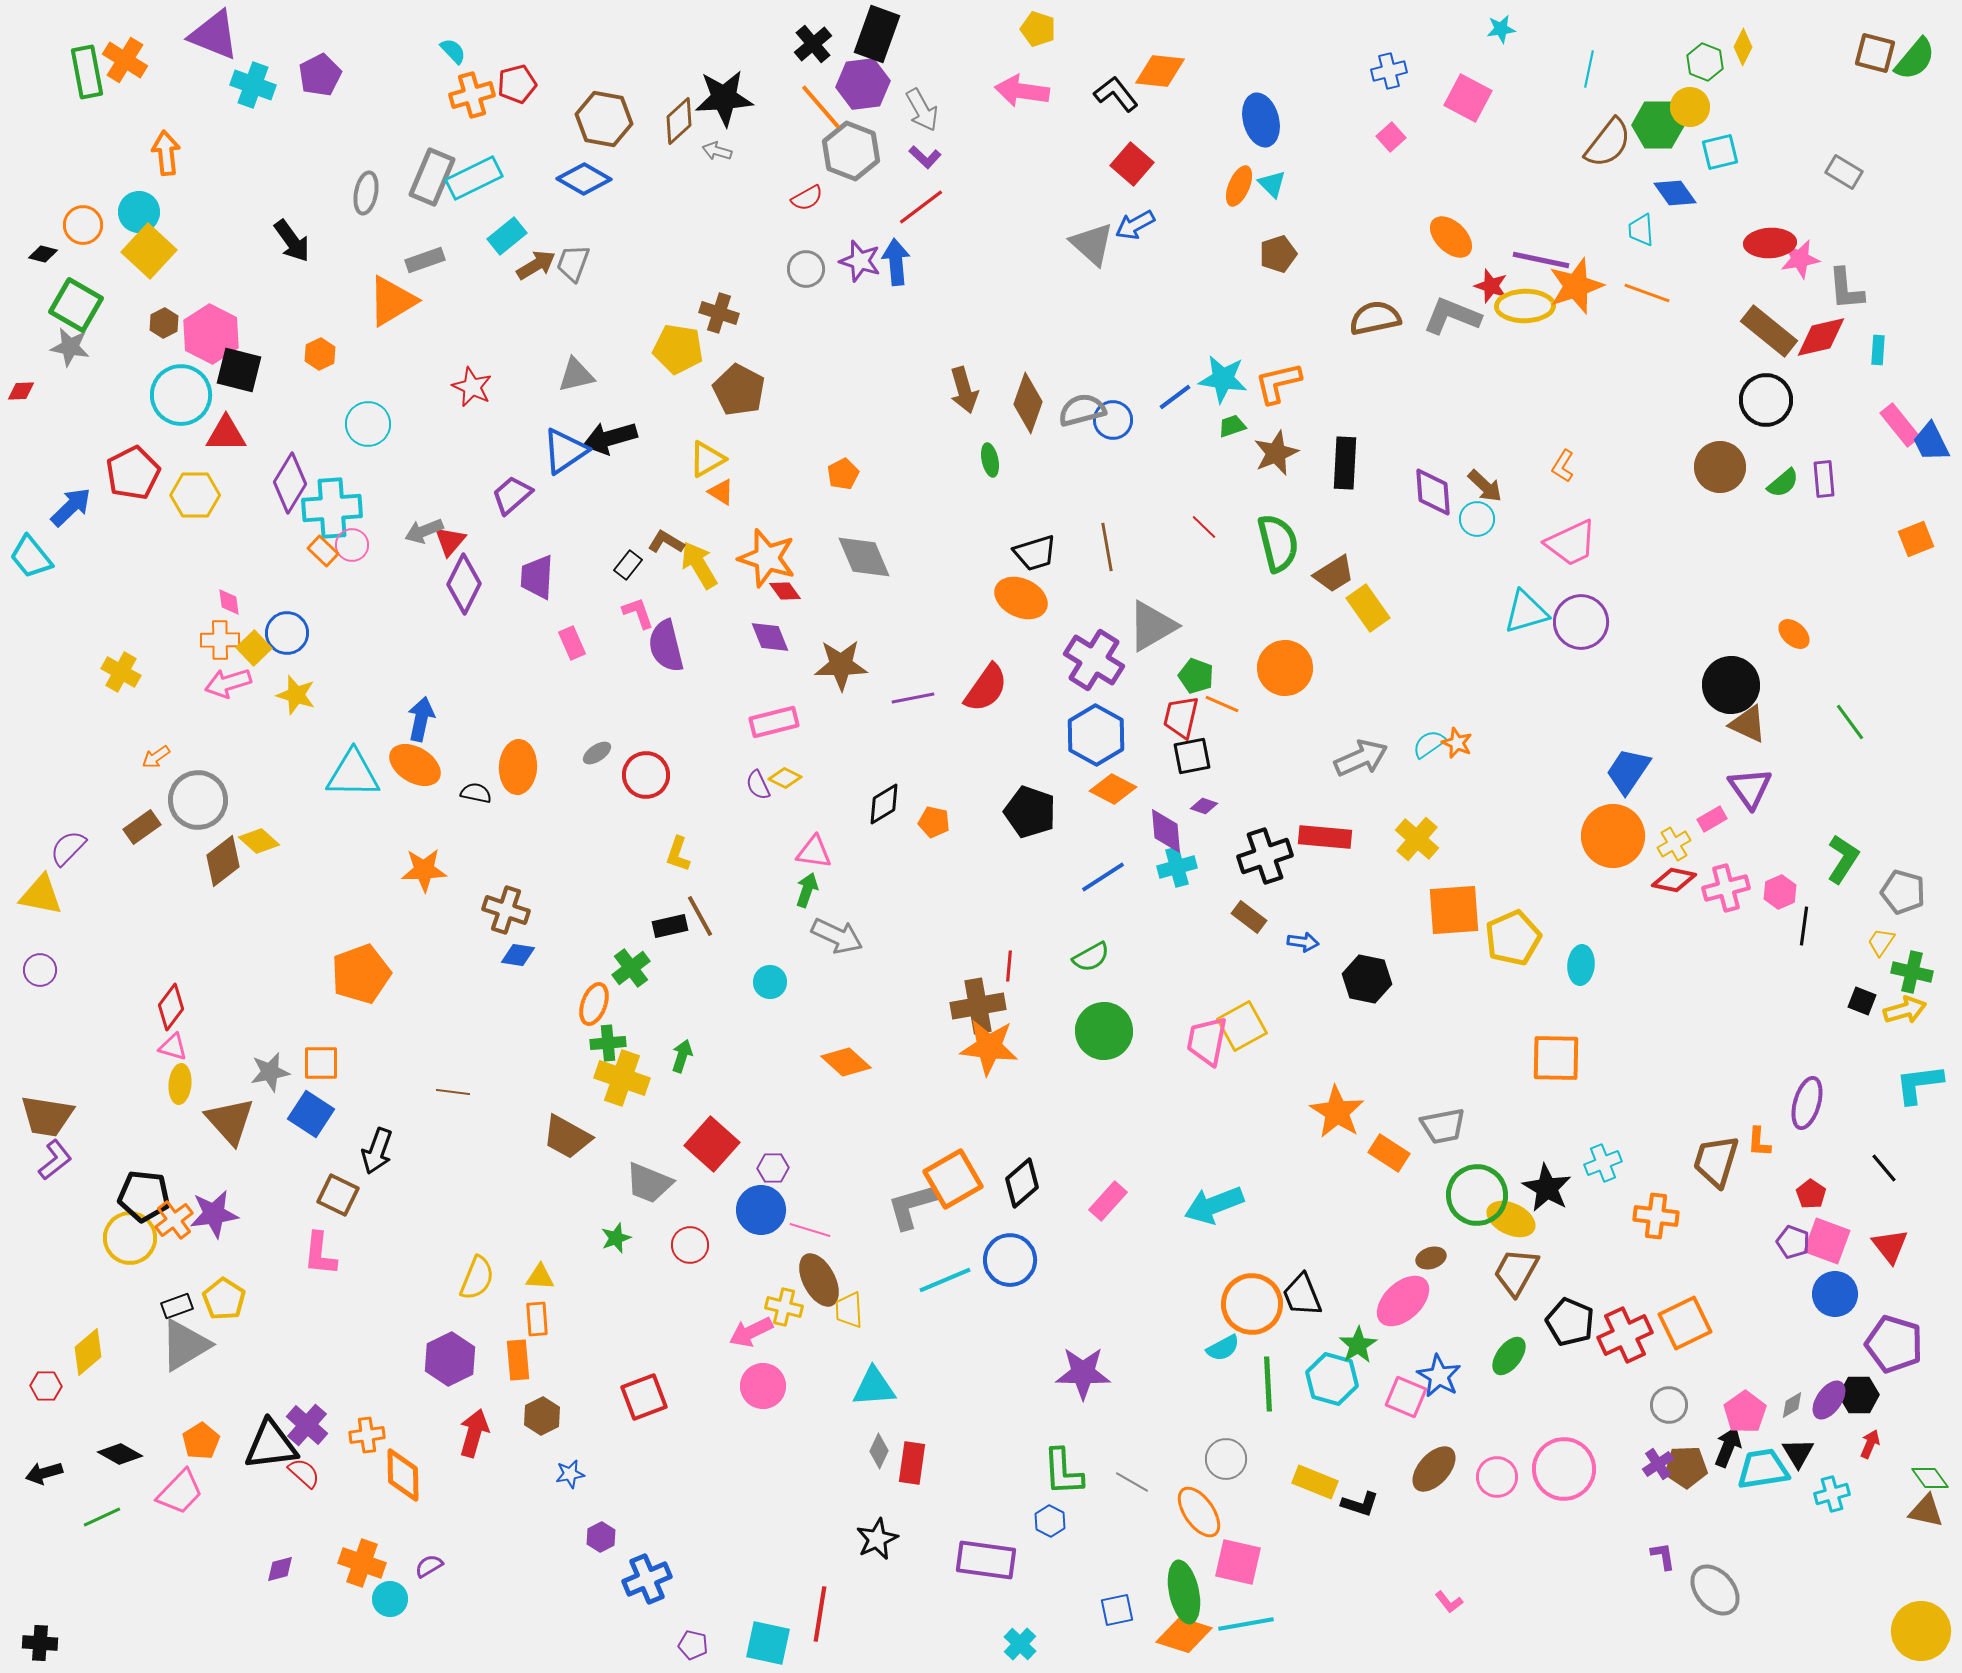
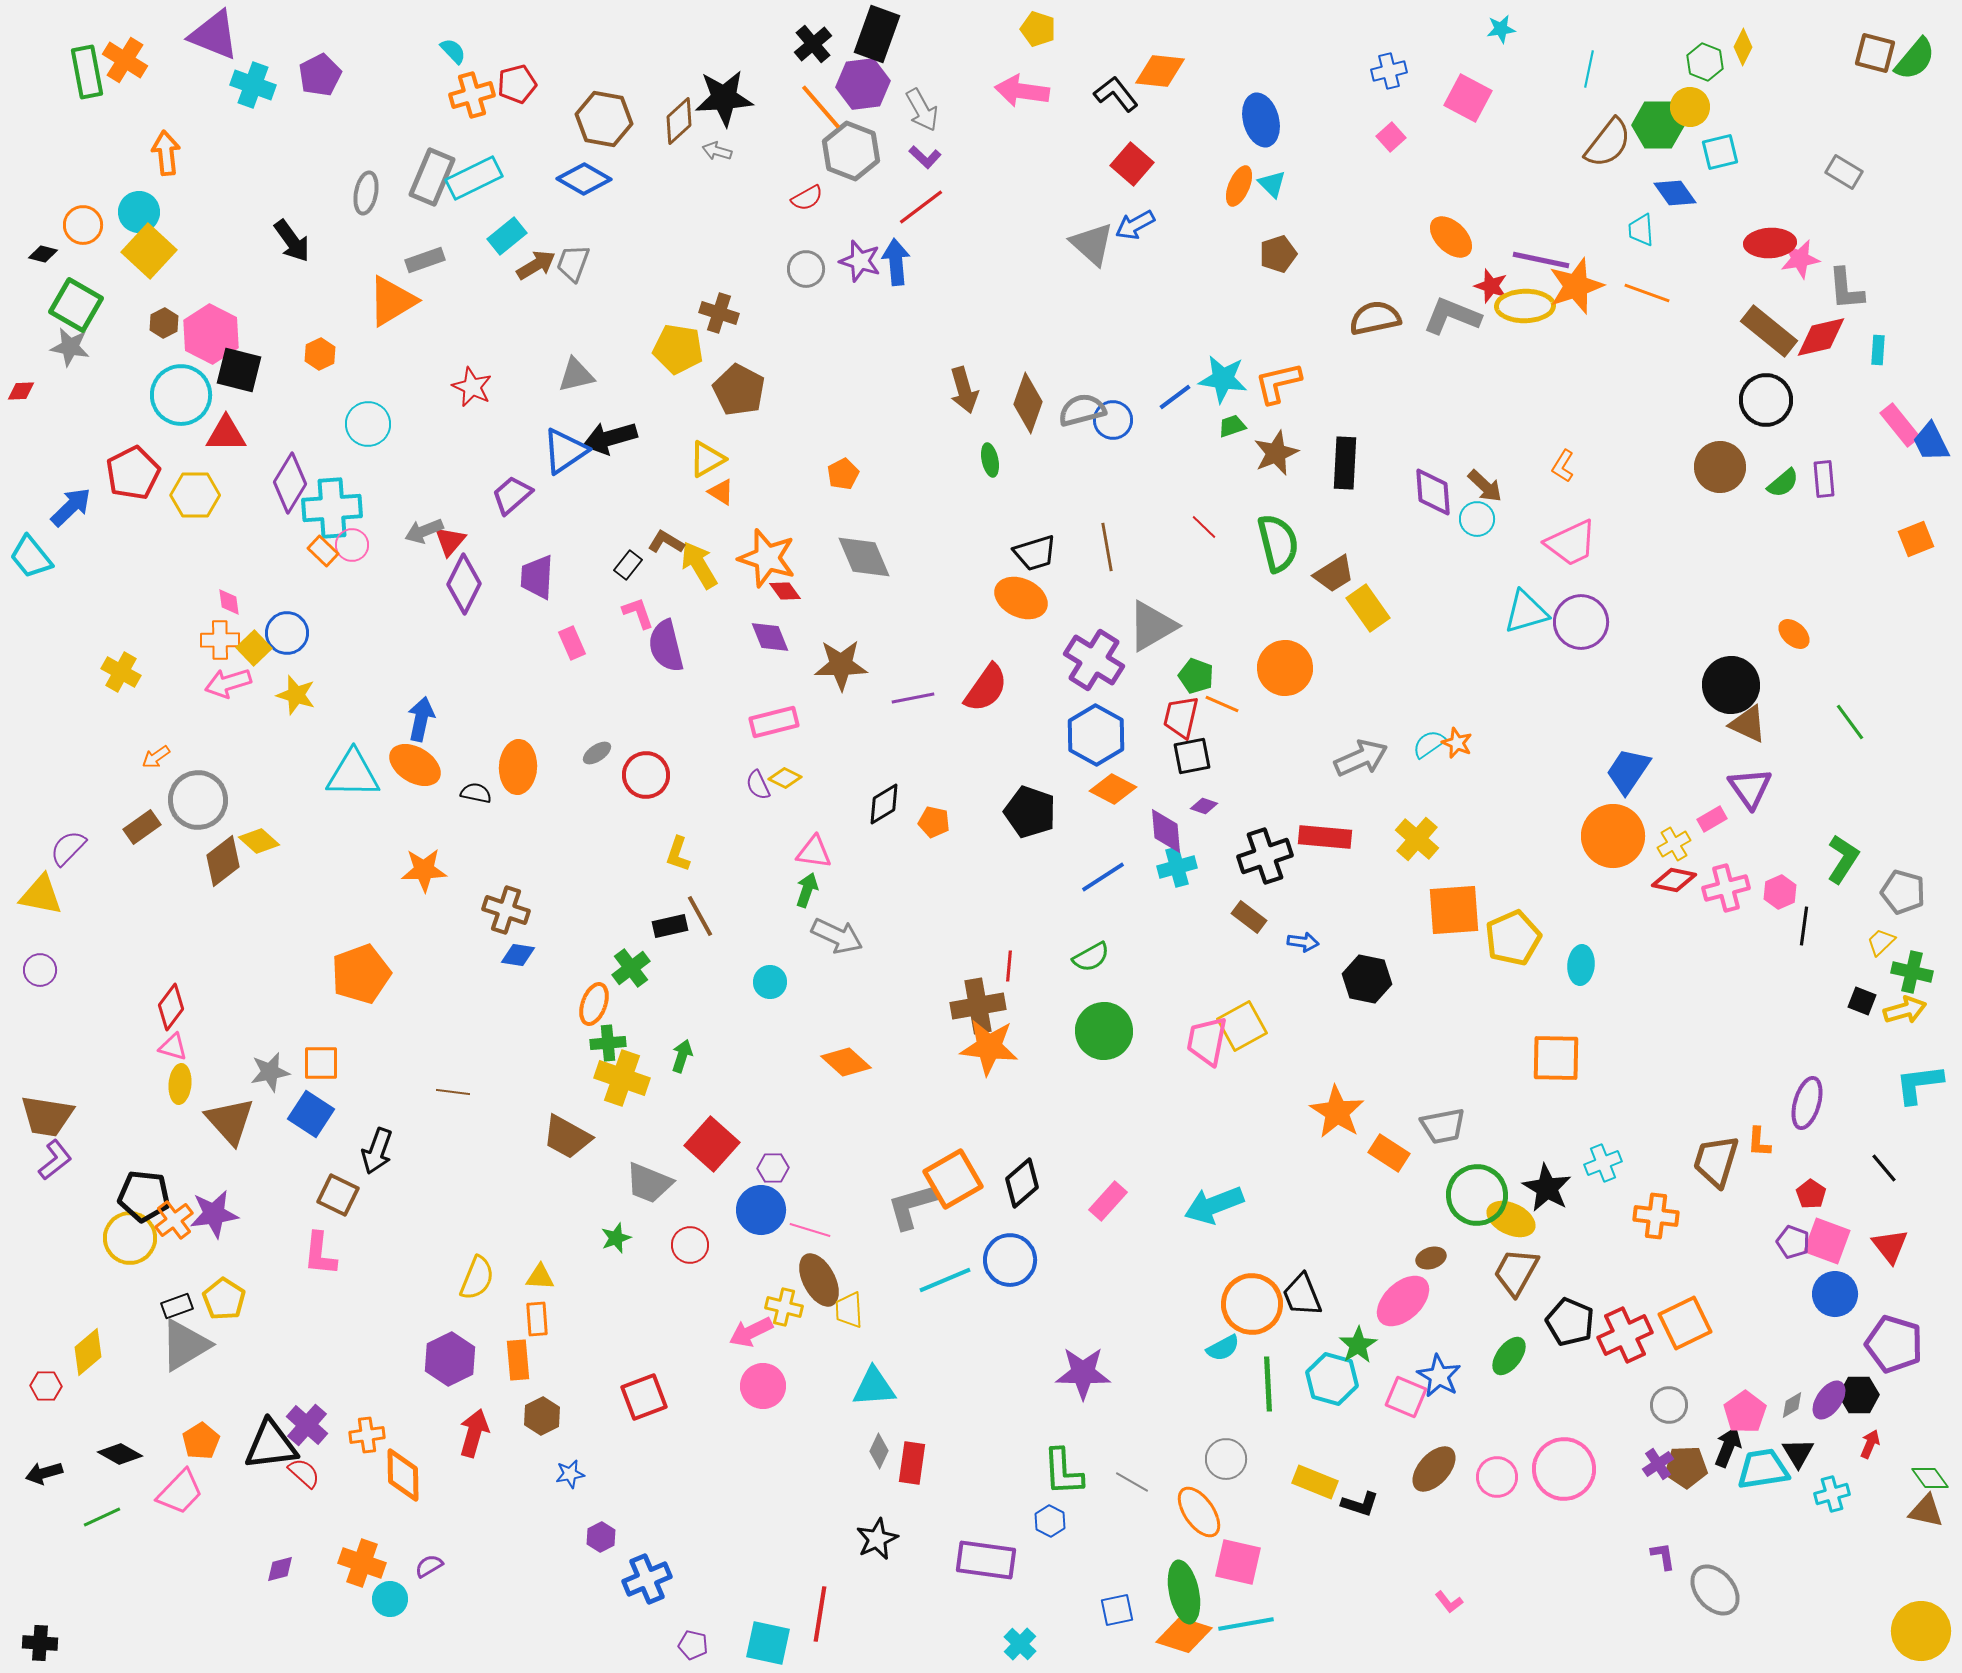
yellow trapezoid at (1881, 942): rotated 12 degrees clockwise
